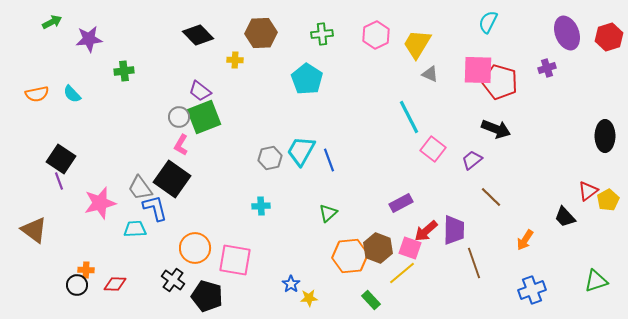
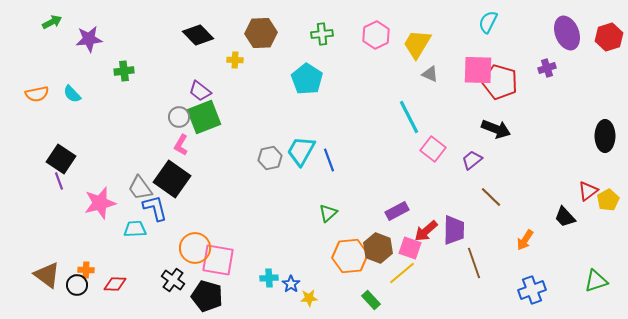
purple rectangle at (401, 203): moved 4 px left, 8 px down
cyan cross at (261, 206): moved 8 px right, 72 px down
brown triangle at (34, 230): moved 13 px right, 45 px down
pink square at (235, 260): moved 17 px left
